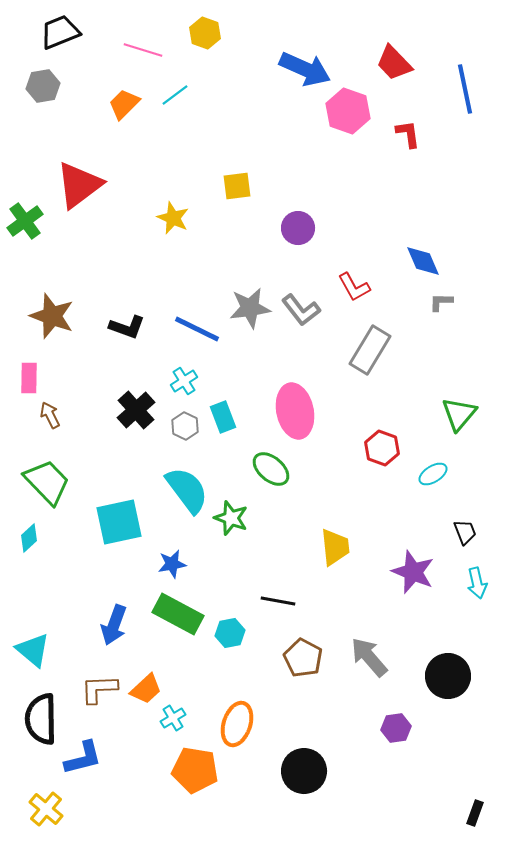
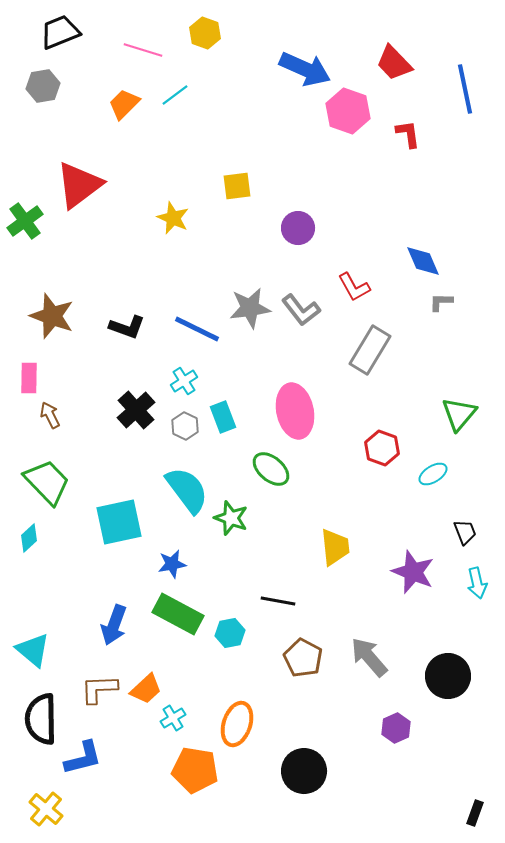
purple hexagon at (396, 728): rotated 16 degrees counterclockwise
